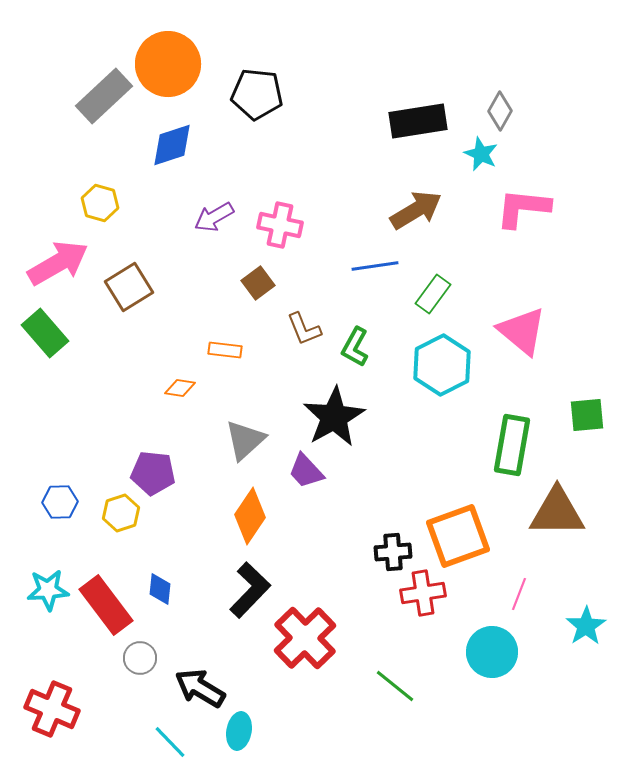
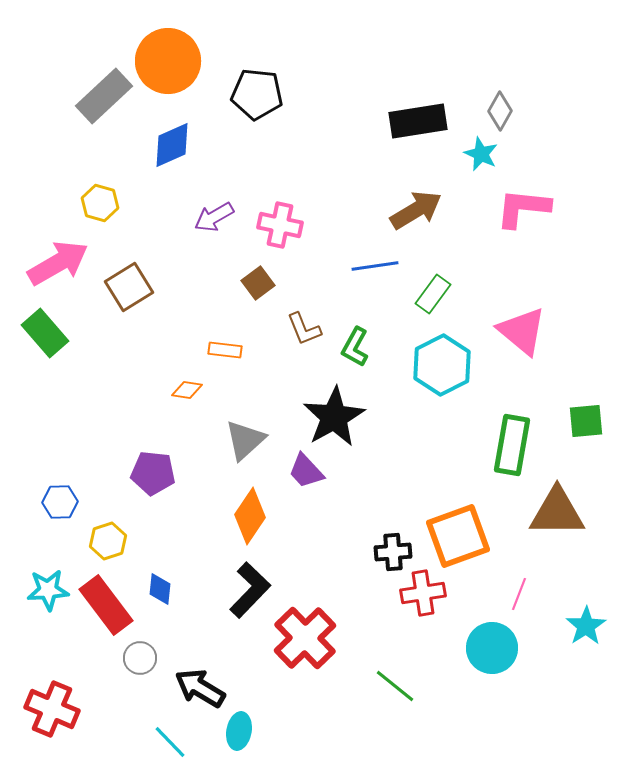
orange circle at (168, 64): moved 3 px up
blue diamond at (172, 145): rotated 6 degrees counterclockwise
orange diamond at (180, 388): moved 7 px right, 2 px down
green square at (587, 415): moved 1 px left, 6 px down
yellow hexagon at (121, 513): moved 13 px left, 28 px down
cyan circle at (492, 652): moved 4 px up
